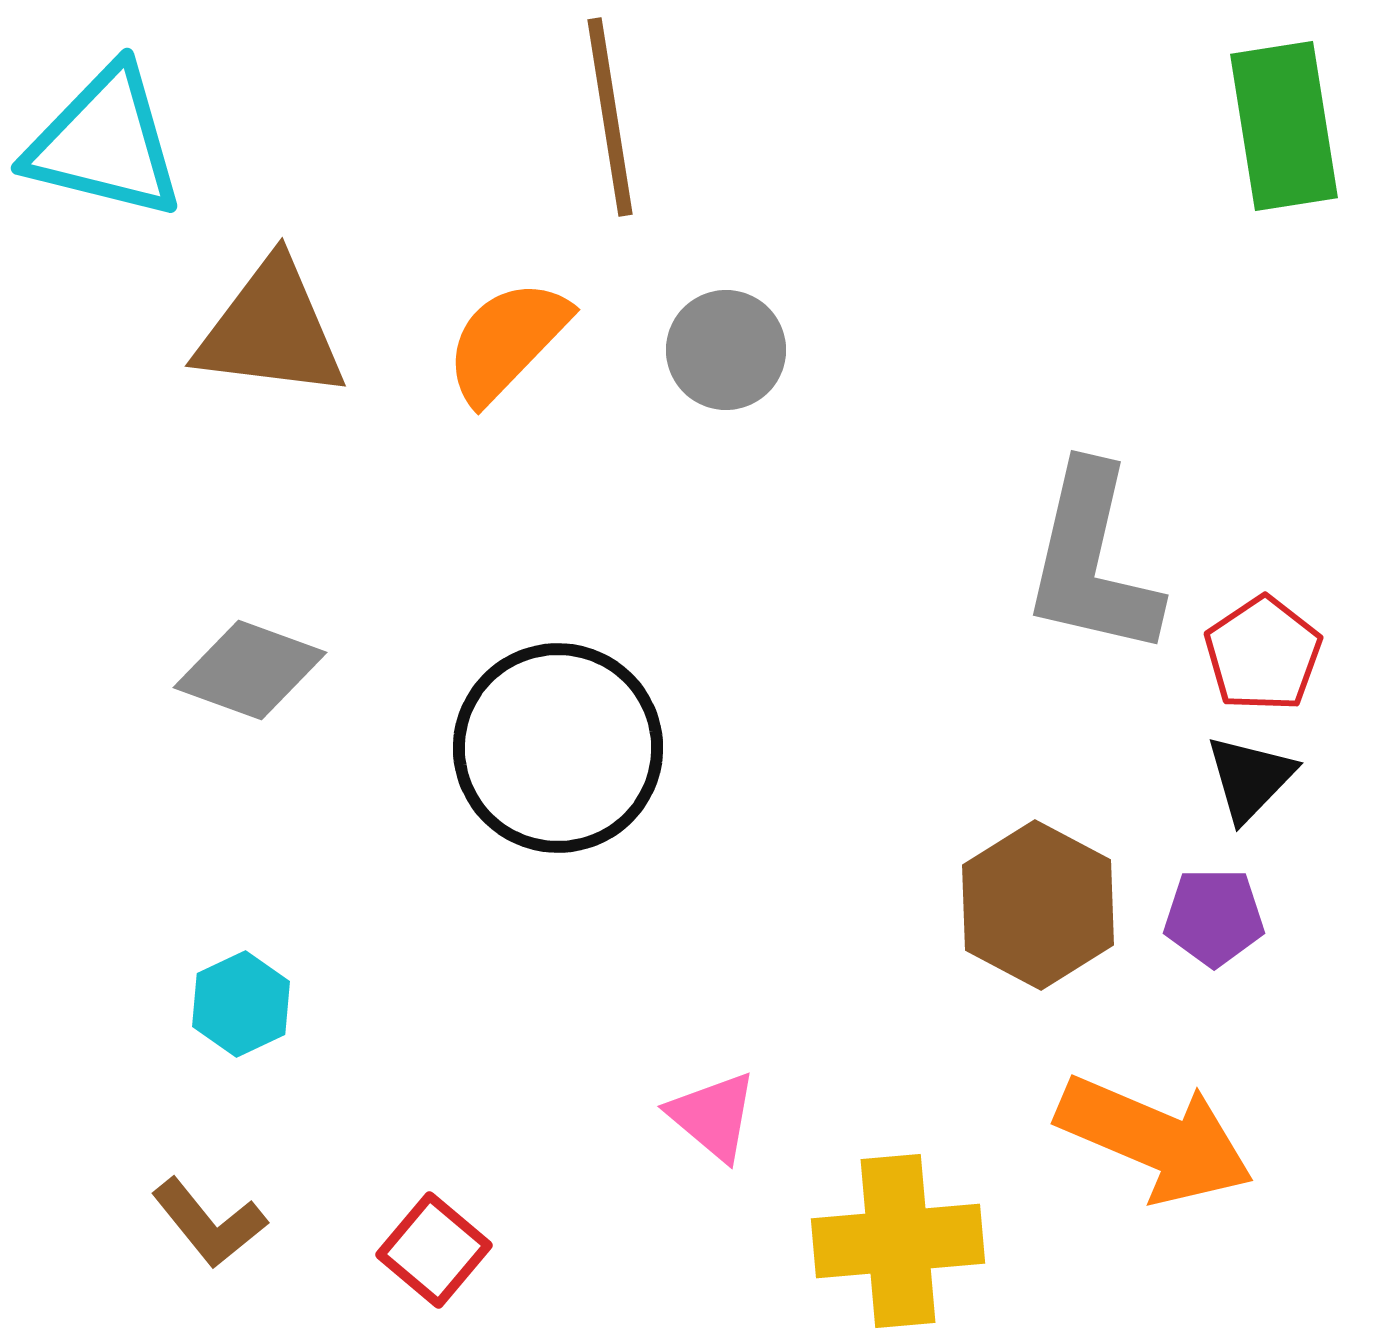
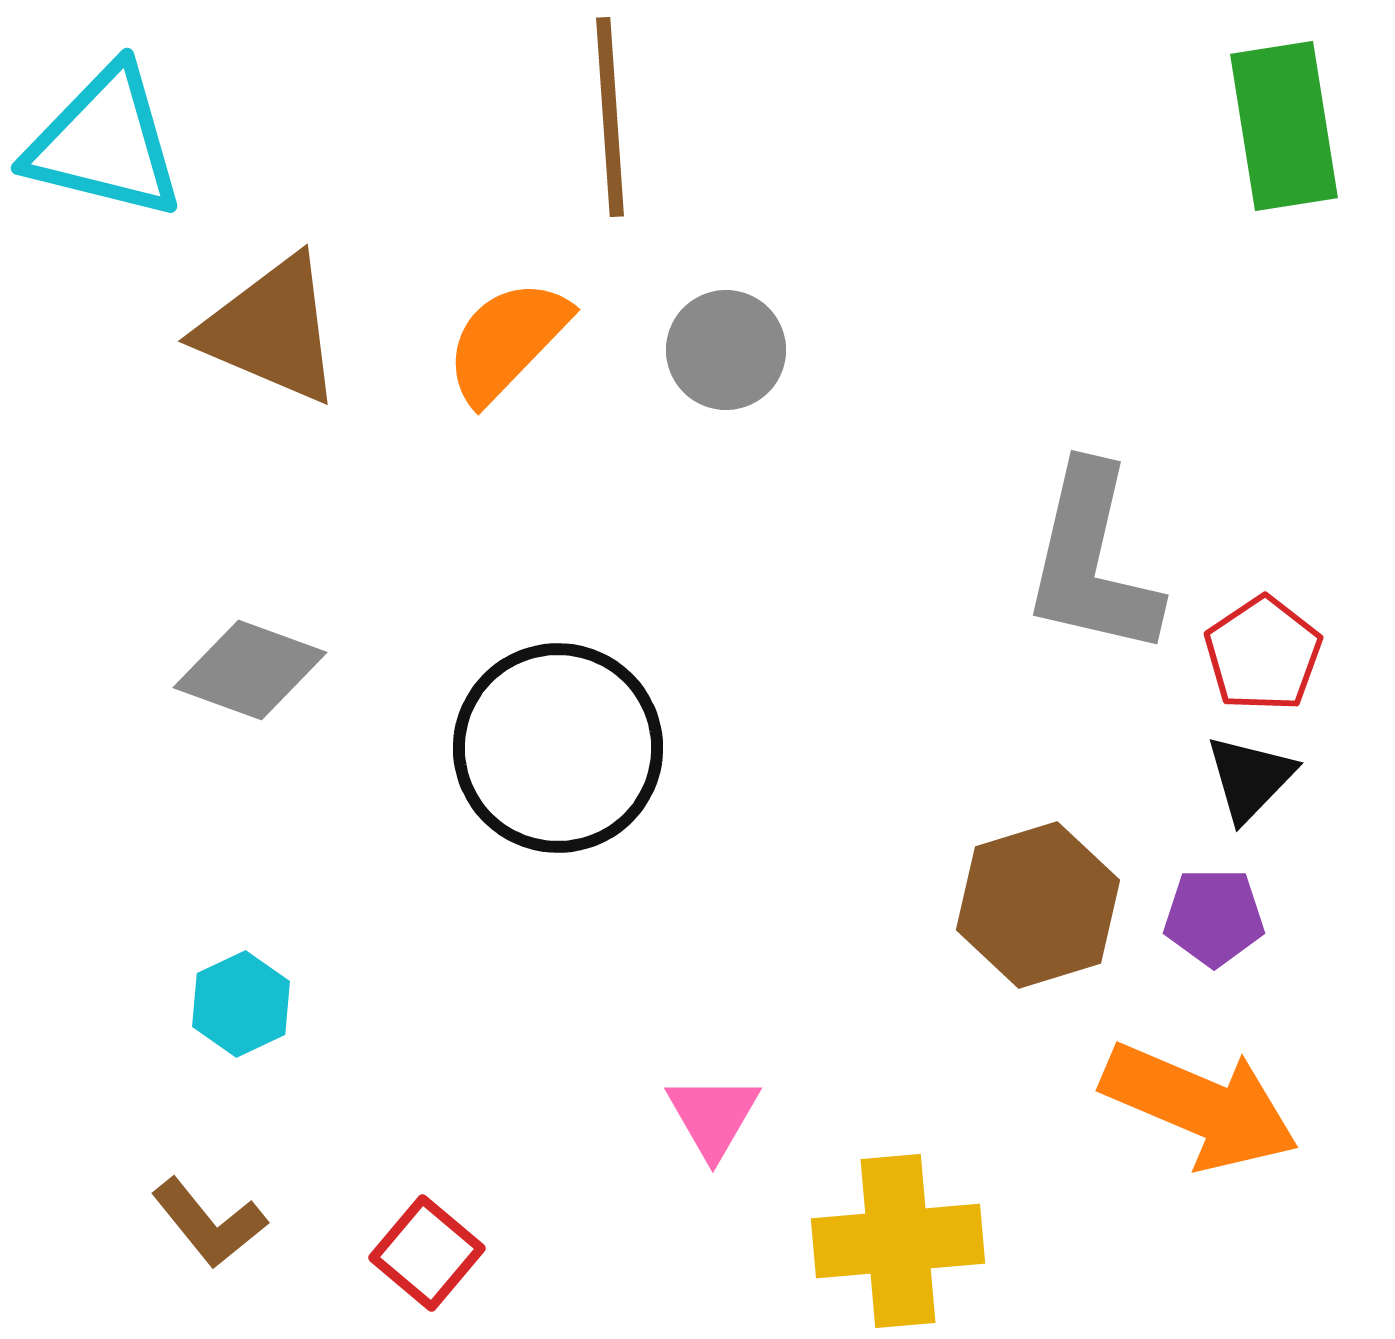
brown line: rotated 5 degrees clockwise
brown triangle: rotated 16 degrees clockwise
brown hexagon: rotated 15 degrees clockwise
pink triangle: rotated 20 degrees clockwise
orange arrow: moved 45 px right, 33 px up
red square: moved 7 px left, 3 px down
